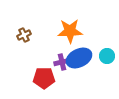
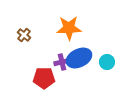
orange star: moved 1 px left, 3 px up
brown cross: rotated 24 degrees counterclockwise
cyan circle: moved 6 px down
